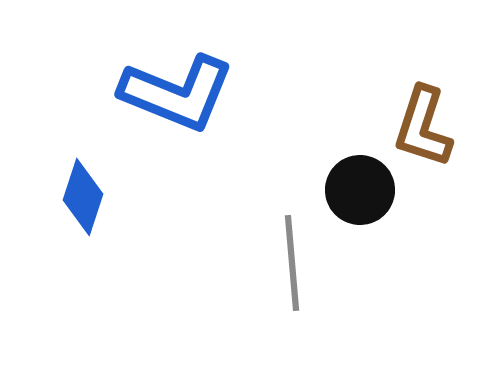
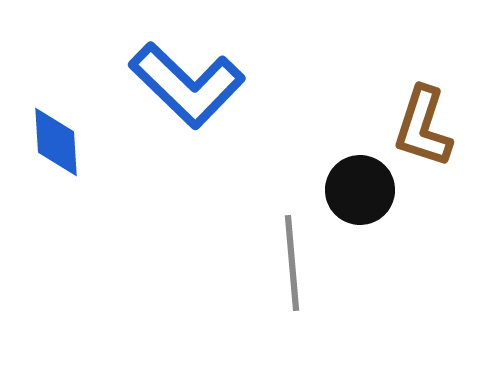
blue L-shape: moved 10 px right, 8 px up; rotated 22 degrees clockwise
blue diamond: moved 27 px left, 55 px up; rotated 22 degrees counterclockwise
